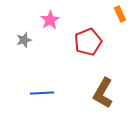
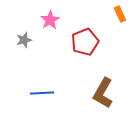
red pentagon: moved 3 px left
